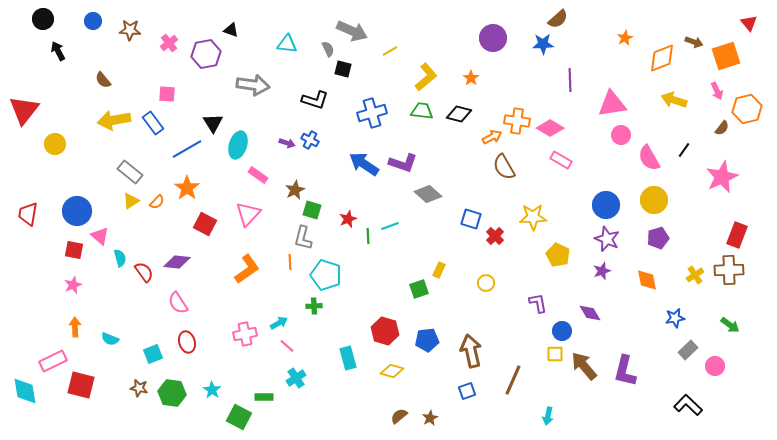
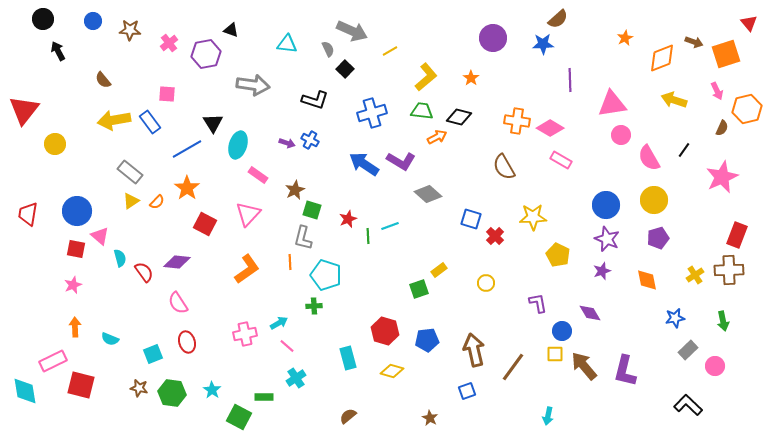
orange square at (726, 56): moved 2 px up
black square at (343, 69): moved 2 px right; rotated 30 degrees clockwise
black diamond at (459, 114): moved 3 px down
blue rectangle at (153, 123): moved 3 px left, 1 px up
brown semicircle at (722, 128): rotated 14 degrees counterclockwise
orange arrow at (492, 137): moved 55 px left
purple L-shape at (403, 163): moved 2 px left, 2 px up; rotated 12 degrees clockwise
red square at (74, 250): moved 2 px right, 1 px up
yellow rectangle at (439, 270): rotated 28 degrees clockwise
green arrow at (730, 325): moved 7 px left, 4 px up; rotated 42 degrees clockwise
brown arrow at (471, 351): moved 3 px right, 1 px up
brown line at (513, 380): moved 13 px up; rotated 12 degrees clockwise
brown semicircle at (399, 416): moved 51 px left
brown star at (430, 418): rotated 14 degrees counterclockwise
